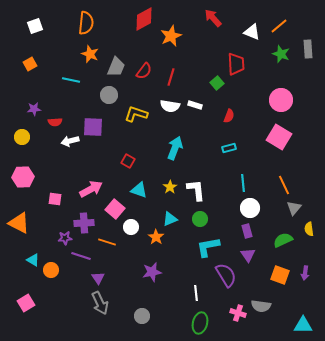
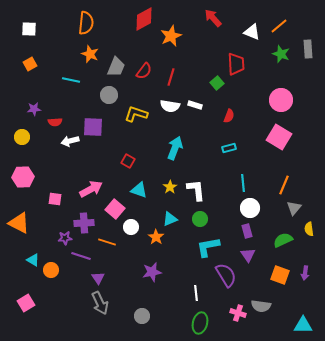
white square at (35, 26): moved 6 px left, 3 px down; rotated 21 degrees clockwise
orange line at (284, 185): rotated 48 degrees clockwise
